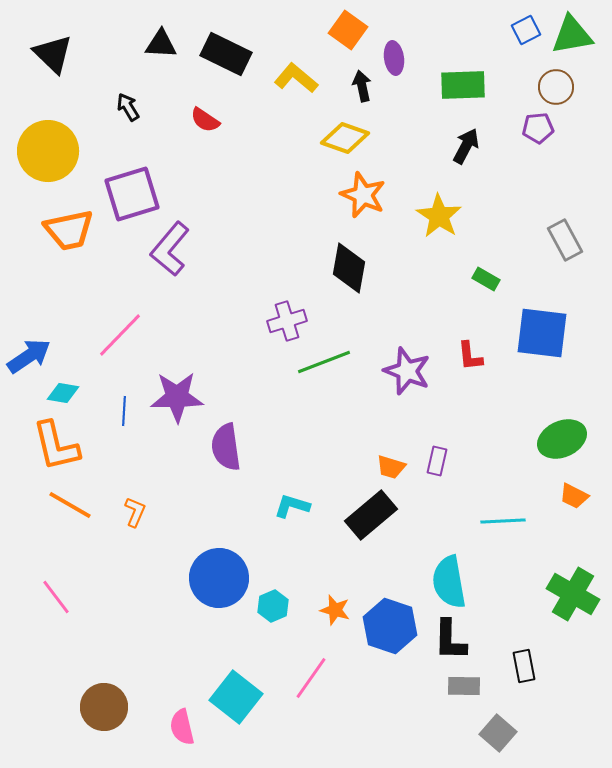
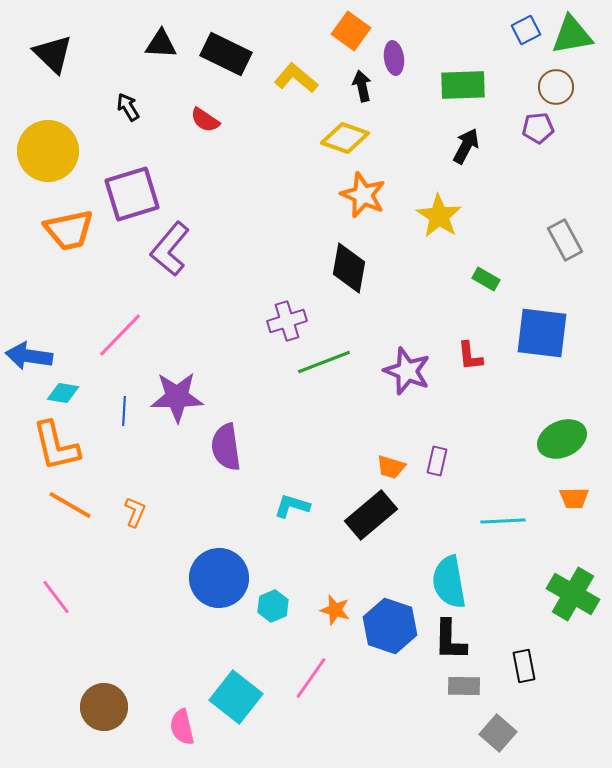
orange square at (348, 30): moved 3 px right, 1 px down
blue arrow at (29, 356): rotated 138 degrees counterclockwise
orange trapezoid at (574, 496): moved 2 px down; rotated 28 degrees counterclockwise
